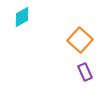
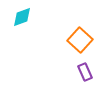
cyan diamond: rotated 10 degrees clockwise
